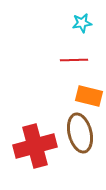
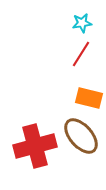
red line: moved 7 px right, 6 px up; rotated 56 degrees counterclockwise
orange rectangle: moved 2 px down
brown ellipse: moved 1 px right, 3 px down; rotated 27 degrees counterclockwise
